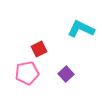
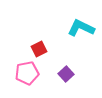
cyan L-shape: moved 1 px up
